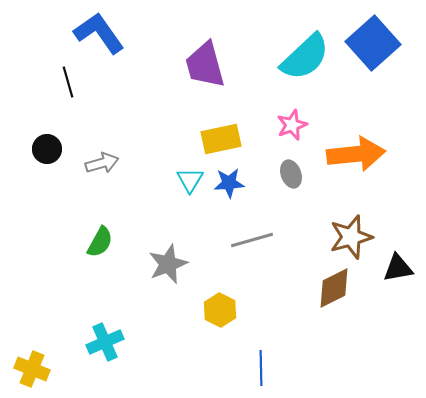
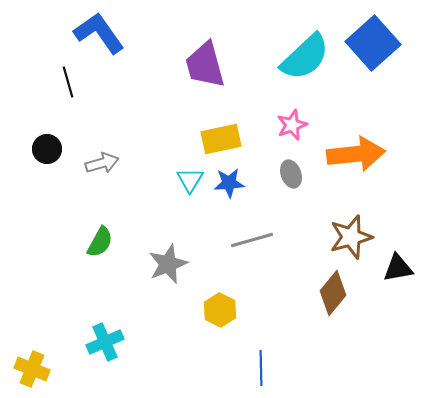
brown diamond: moved 1 px left, 5 px down; rotated 24 degrees counterclockwise
